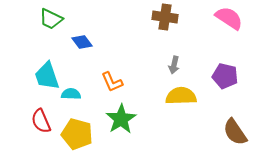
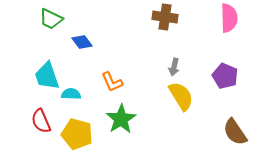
pink semicircle: rotated 56 degrees clockwise
gray arrow: moved 2 px down
purple pentagon: rotated 10 degrees clockwise
yellow semicircle: rotated 60 degrees clockwise
